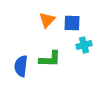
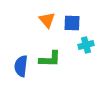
orange triangle: rotated 24 degrees counterclockwise
cyan cross: moved 2 px right
